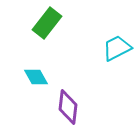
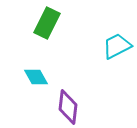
green rectangle: rotated 12 degrees counterclockwise
cyan trapezoid: moved 2 px up
